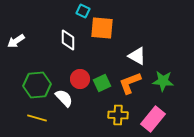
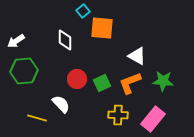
cyan square: rotated 24 degrees clockwise
white diamond: moved 3 px left
red circle: moved 3 px left
green hexagon: moved 13 px left, 14 px up
white semicircle: moved 3 px left, 6 px down
